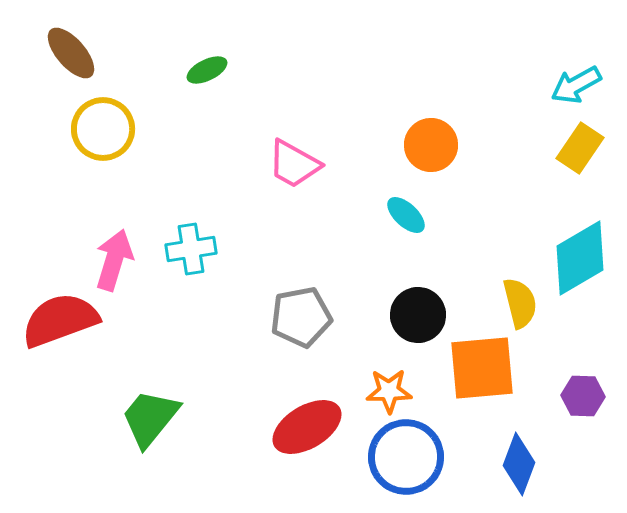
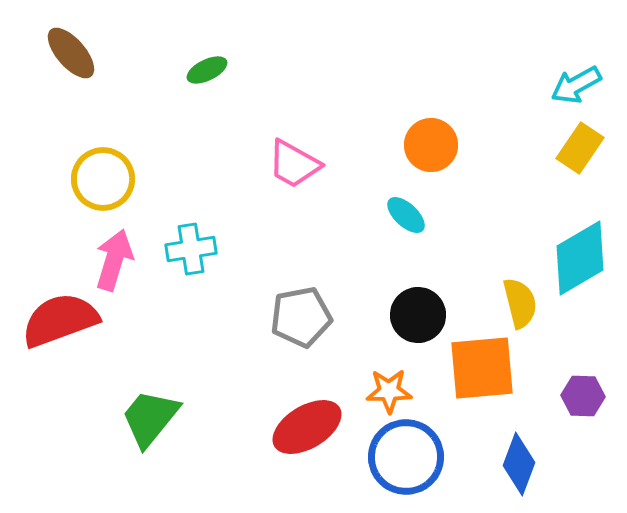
yellow circle: moved 50 px down
